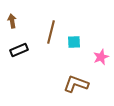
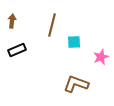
brown arrow: rotated 16 degrees clockwise
brown line: moved 1 px right, 7 px up
black rectangle: moved 2 px left
